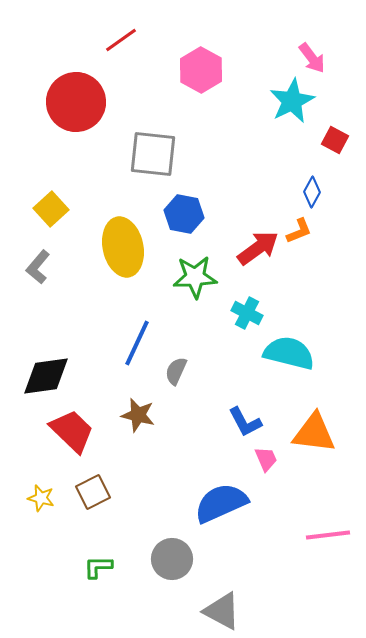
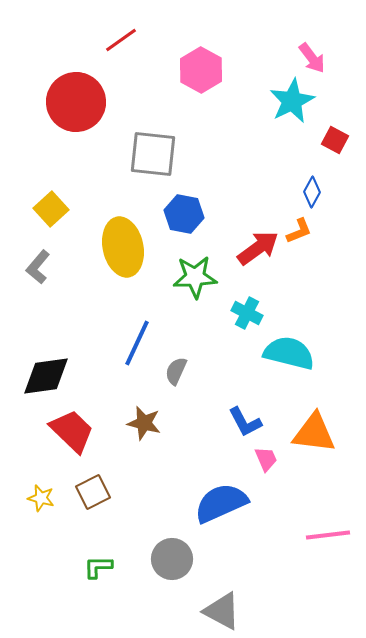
brown star: moved 6 px right, 8 px down
